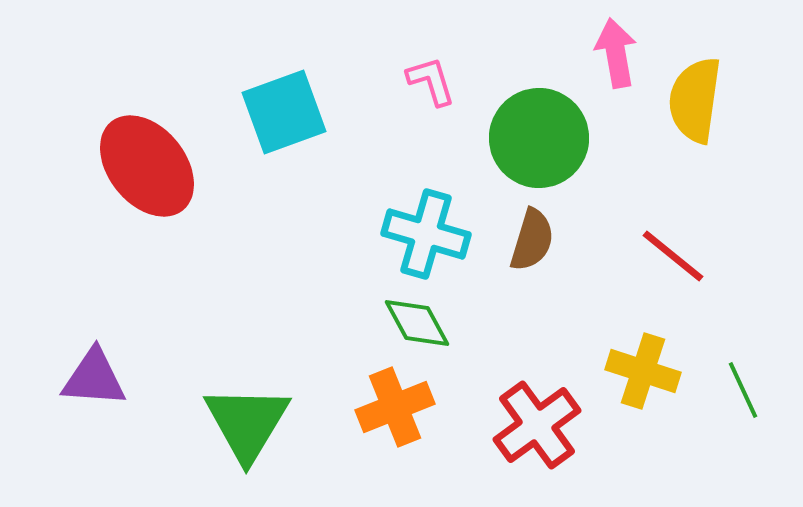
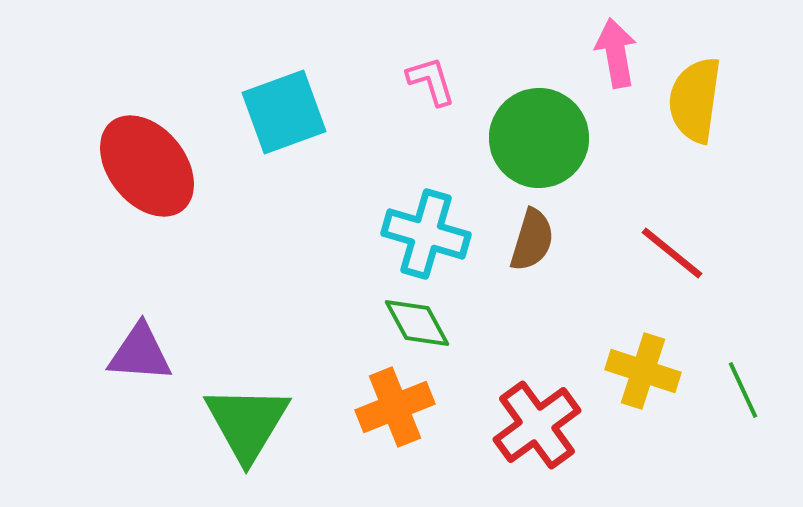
red line: moved 1 px left, 3 px up
purple triangle: moved 46 px right, 25 px up
